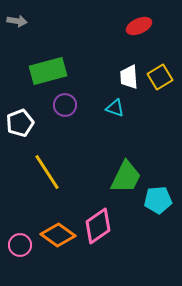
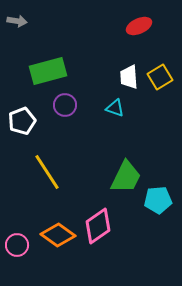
white pentagon: moved 2 px right, 2 px up
pink circle: moved 3 px left
